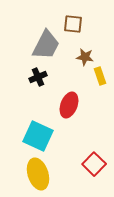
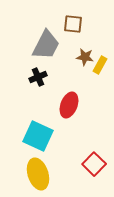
yellow rectangle: moved 11 px up; rotated 48 degrees clockwise
